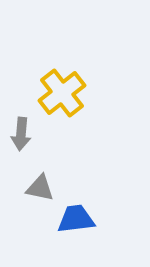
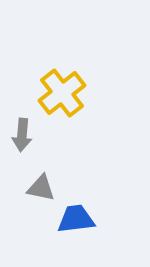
gray arrow: moved 1 px right, 1 px down
gray triangle: moved 1 px right
